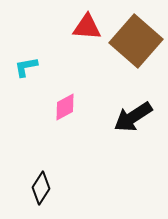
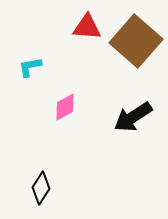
cyan L-shape: moved 4 px right
